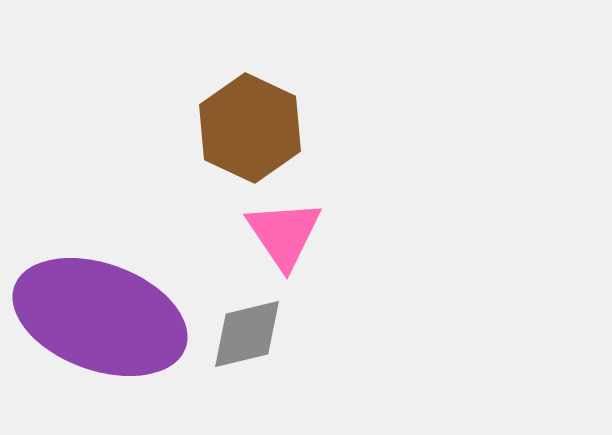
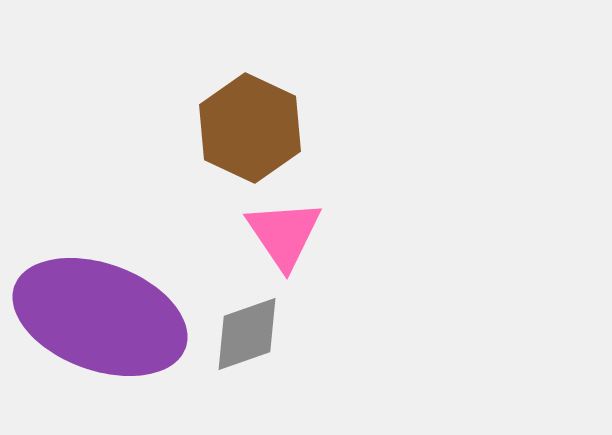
gray diamond: rotated 6 degrees counterclockwise
